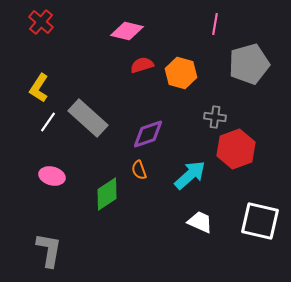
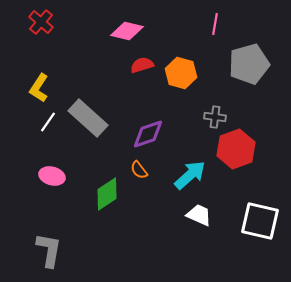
orange semicircle: rotated 18 degrees counterclockwise
white trapezoid: moved 1 px left, 7 px up
